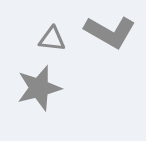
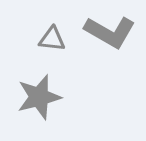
gray star: moved 9 px down
